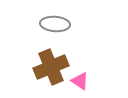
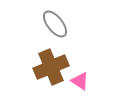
gray ellipse: rotated 48 degrees clockwise
